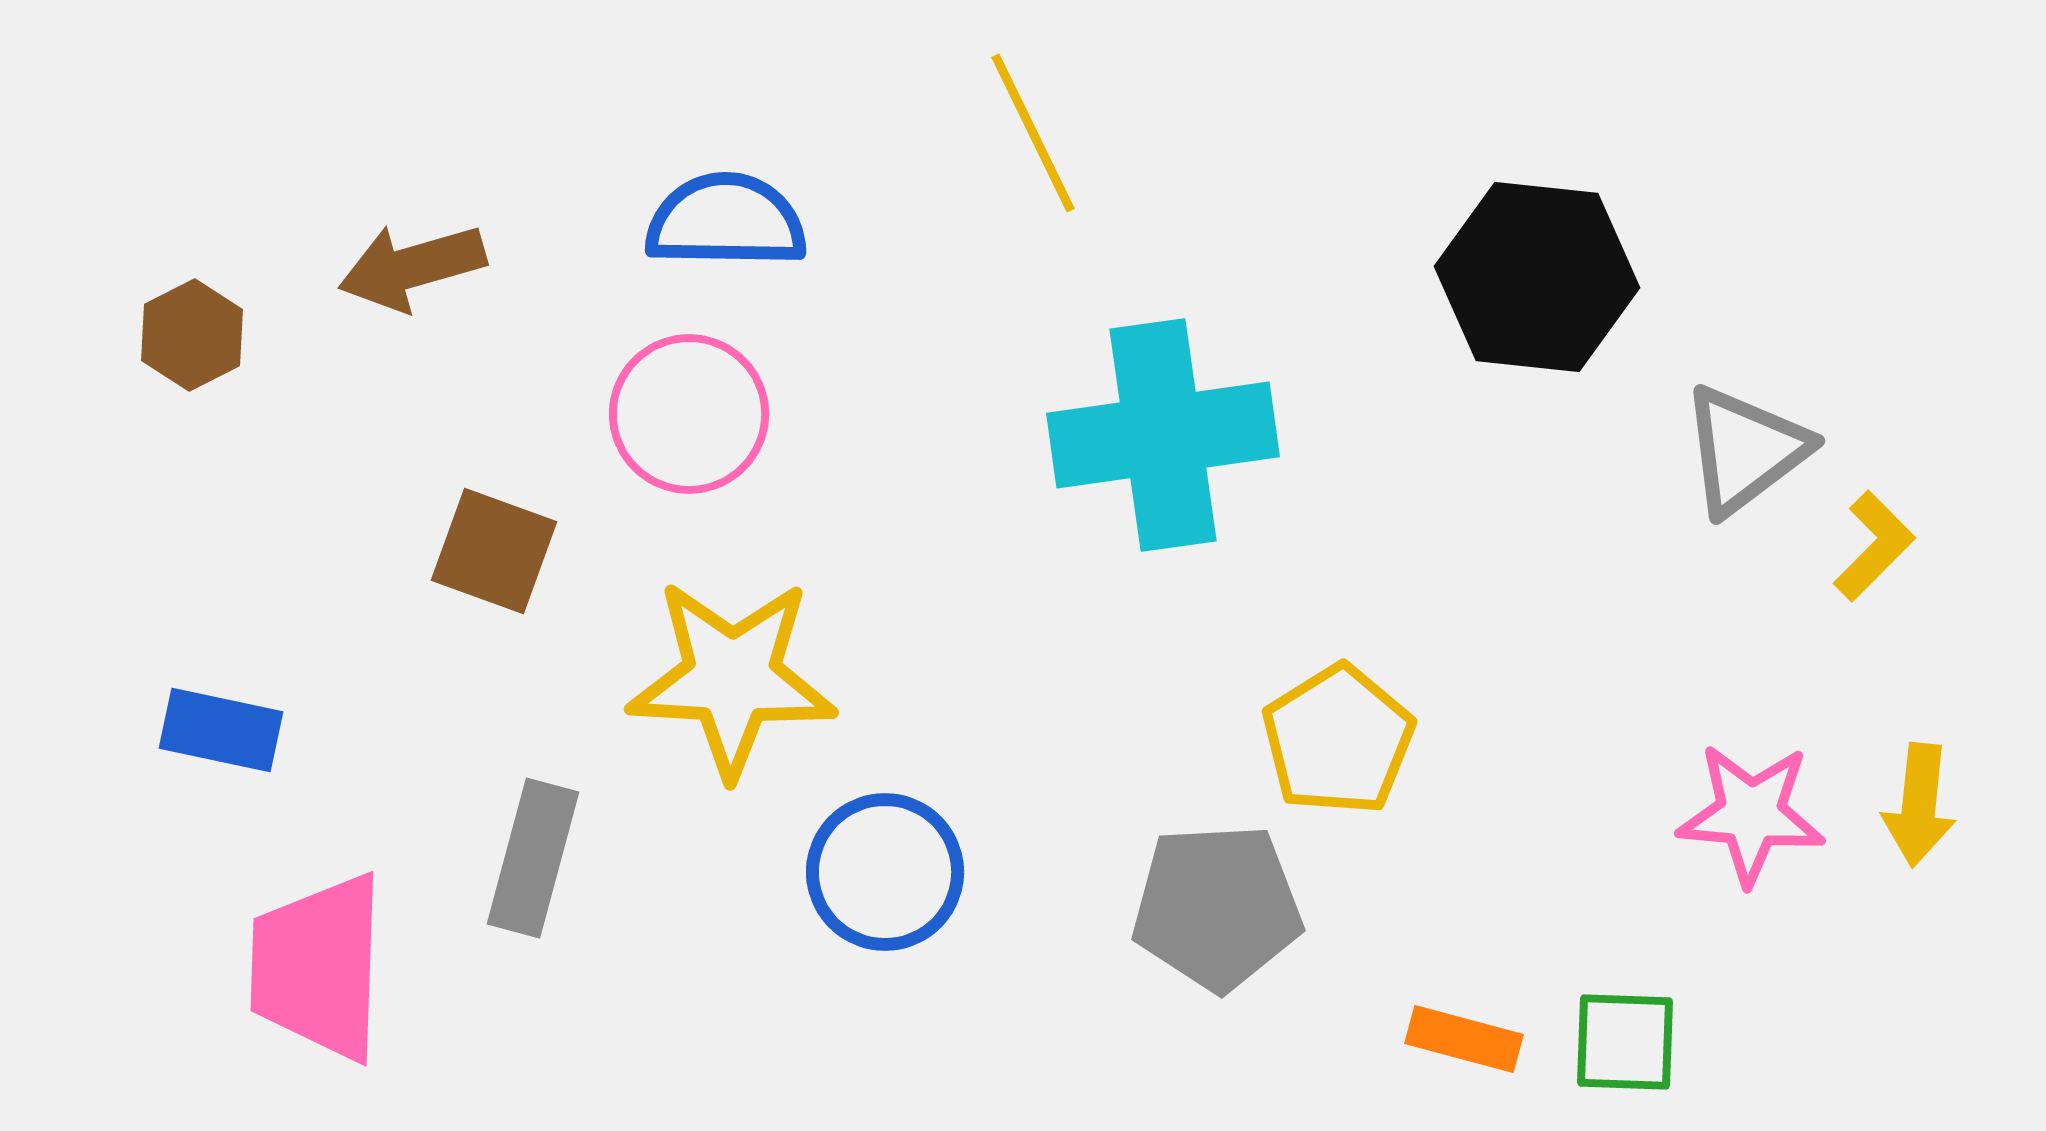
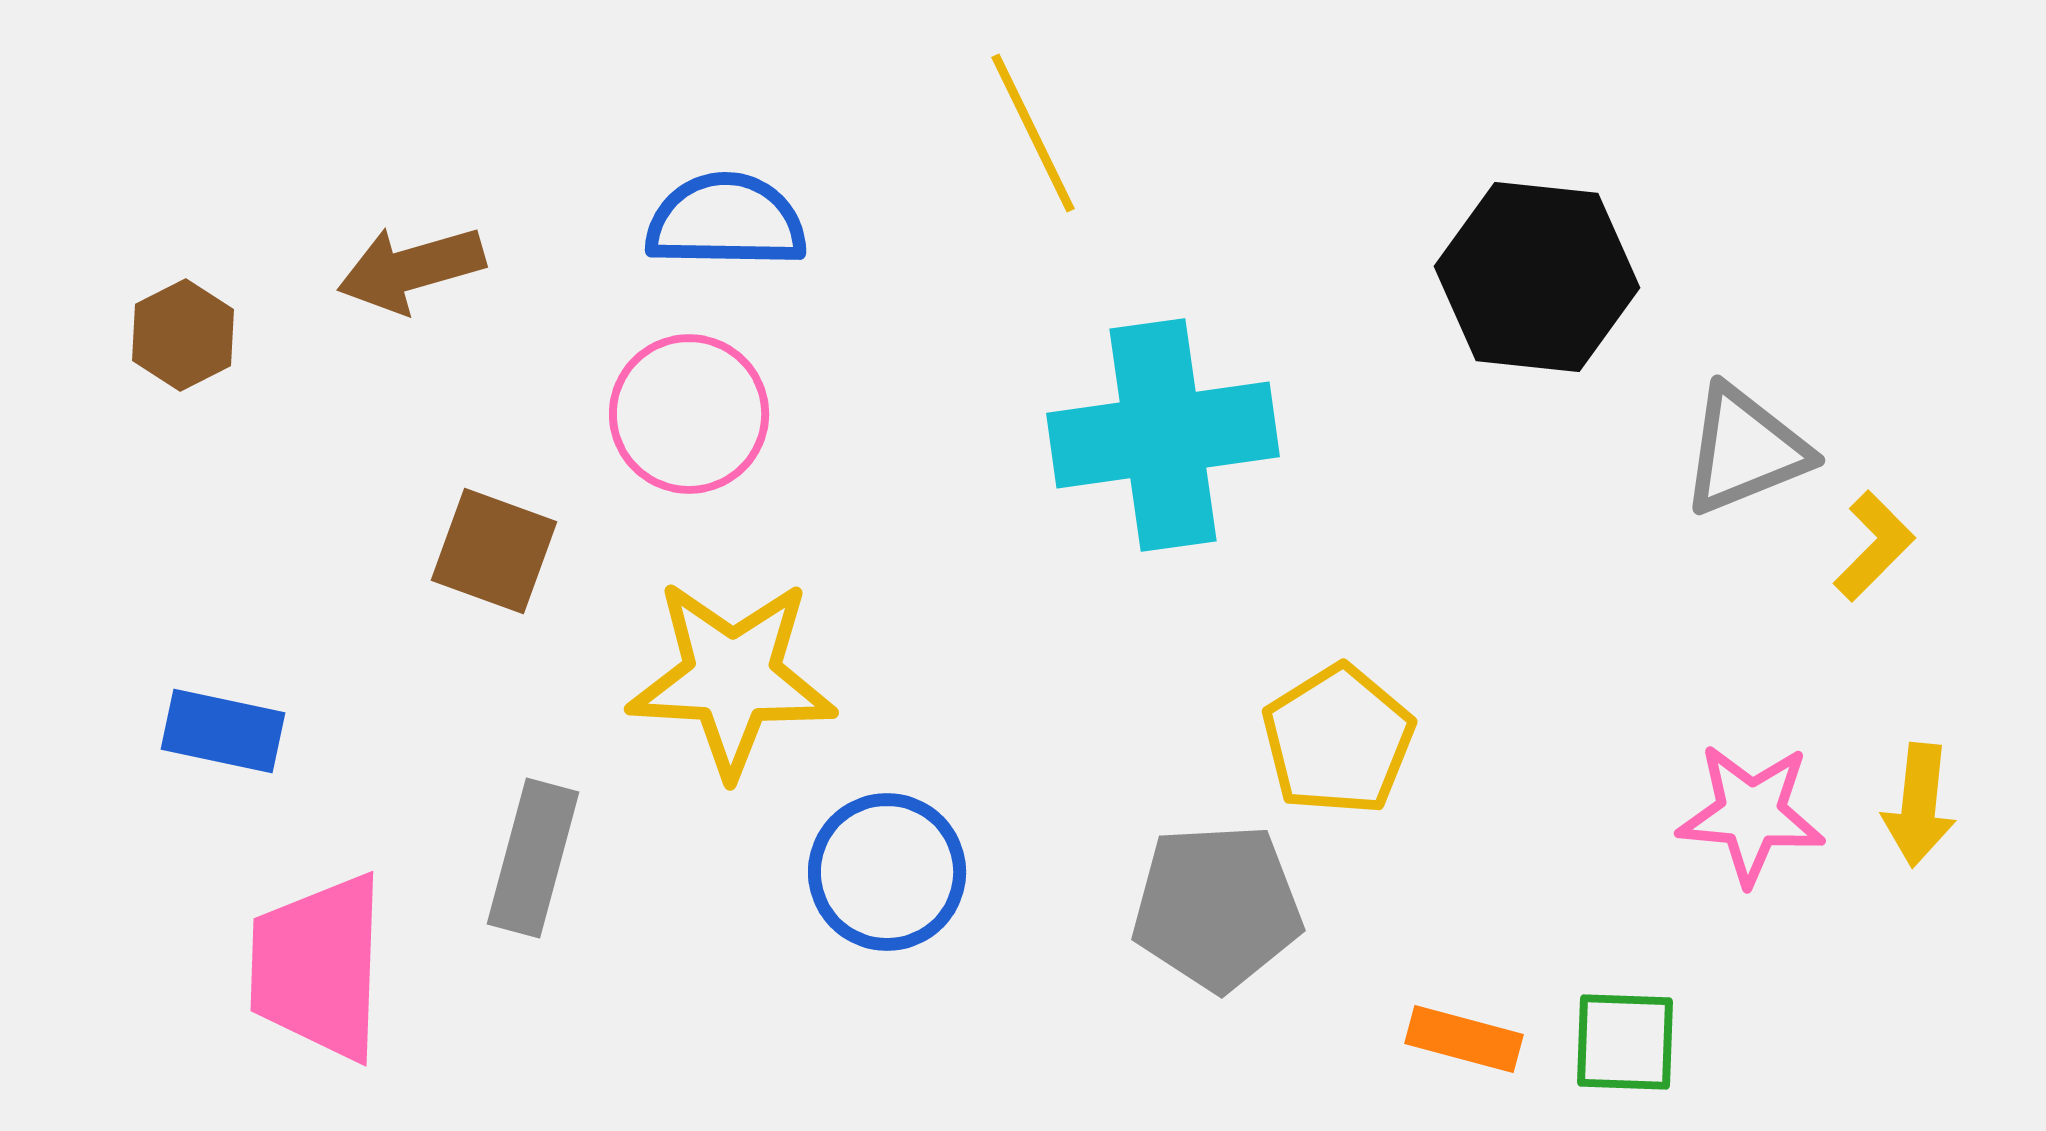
brown arrow: moved 1 px left, 2 px down
brown hexagon: moved 9 px left
gray triangle: rotated 15 degrees clockwise
blue rectangle: moved 2 px right, 1 px down
blue circle: moved 2 px right
